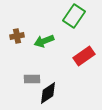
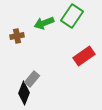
green rectangle: moved 2 px left
green arrow: moved 18 px up
gray rectangle: rotated 49 degrees counterclockwise
black diamond: moved 24 px left; rotated 35 degrees counterclockwise
